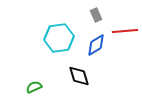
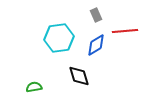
green semicircle: rotated 14 degrees clockwise
